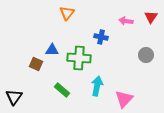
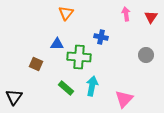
orange triangle: moved 1 px left
pink arrow: moved 7 px up; rotated 72 degrees clockwise
blue triangle: moved 5 px right, 6 px up
green cross: moved 1 px up
cyan arrow: moved 5 px left
green rectangle: moved 4 px right, 2 px up
